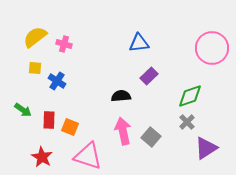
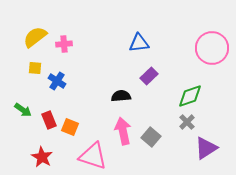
pink cross: rotated 21 degrees counterclockwise
red rectangle: rotated 24 degrees counterclockwise
pink triangle: moved 5 px right
